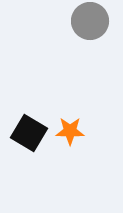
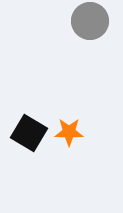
orange star: moved 1 px left, 1 px down
